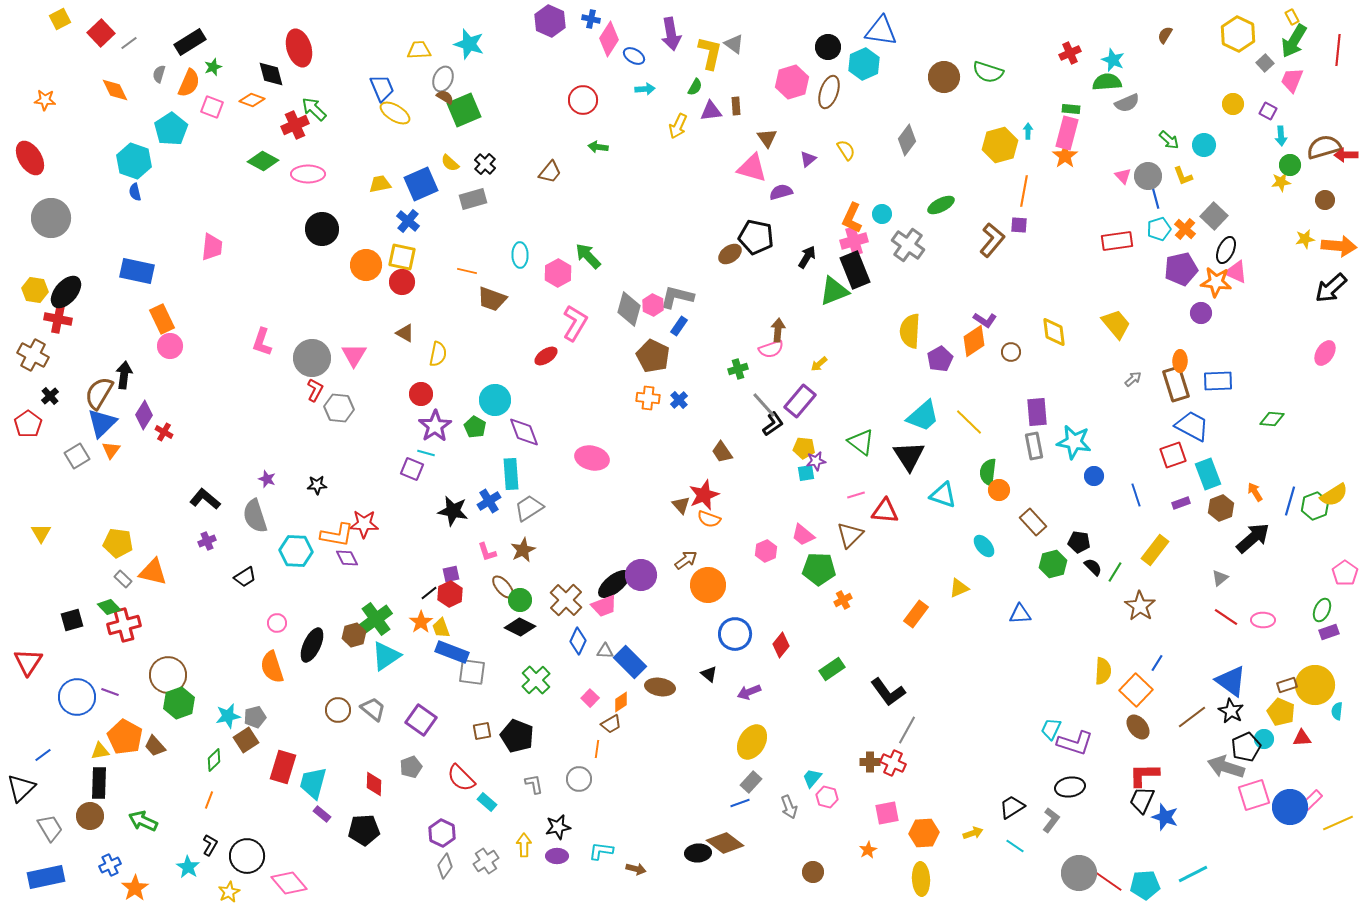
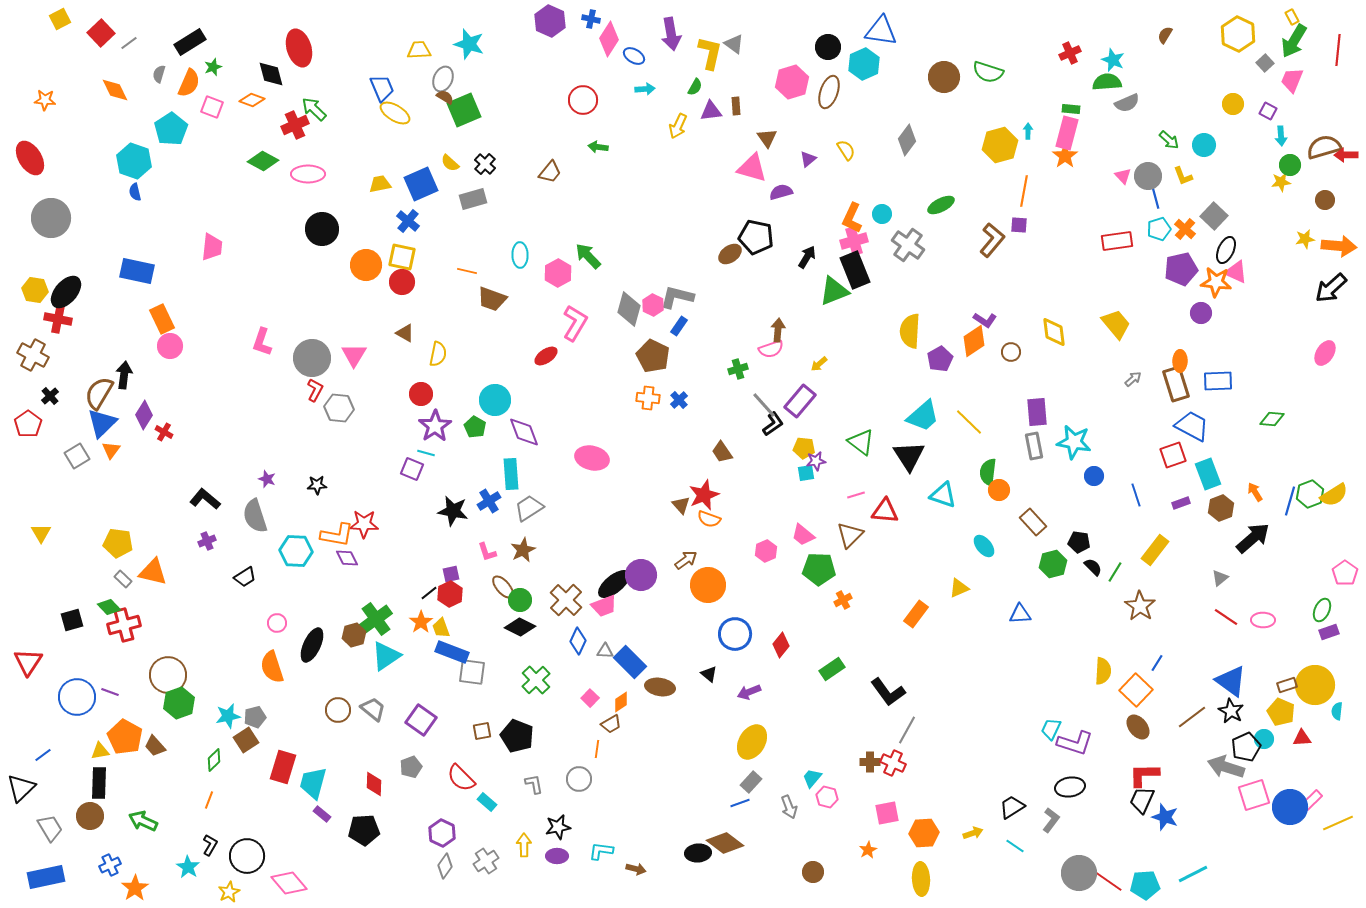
green hexagon at (1315, 506): moved 5 px left, 12 px up
